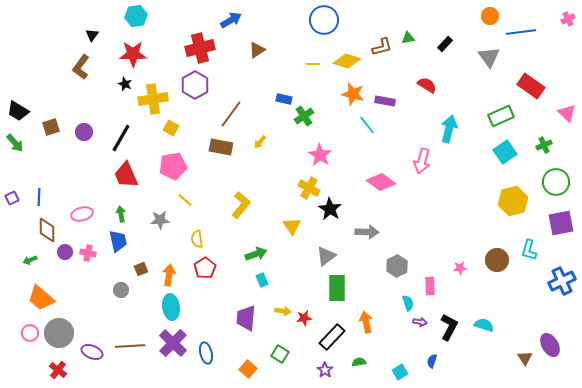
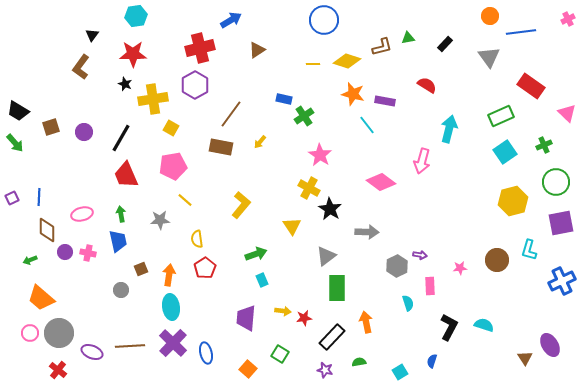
purple arrow at (420, 322): moved 67 px up
purple star at (325, 370): rotated 21 degrees counterclockwise
